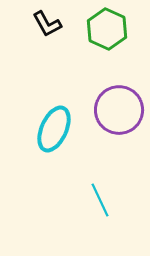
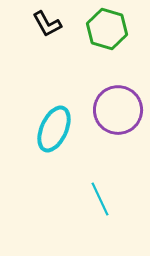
green hexagon: rotated 9 degrees counterclockwise
purple circle: moved 1 px left
cyan line: moved 1 px up
